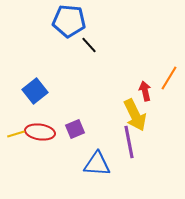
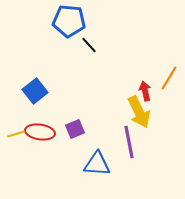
yellow arrow: moved 4 px right, 3 px up
